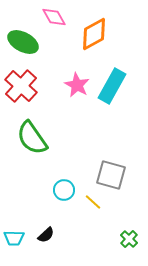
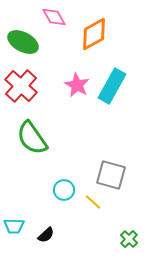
cyan trapezoid: moved 12 px up
